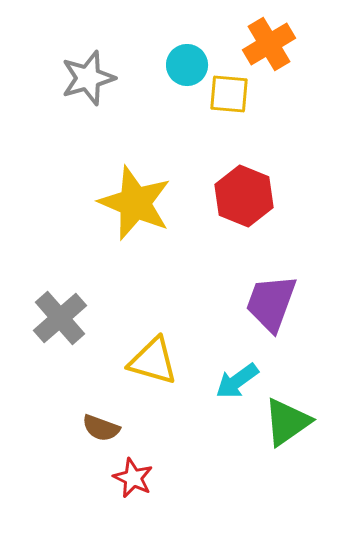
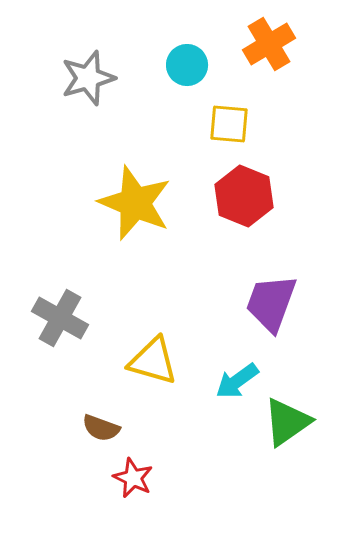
yellow square: moved 30 px down
gray cross: rotated 20 degrees counterclockwise
